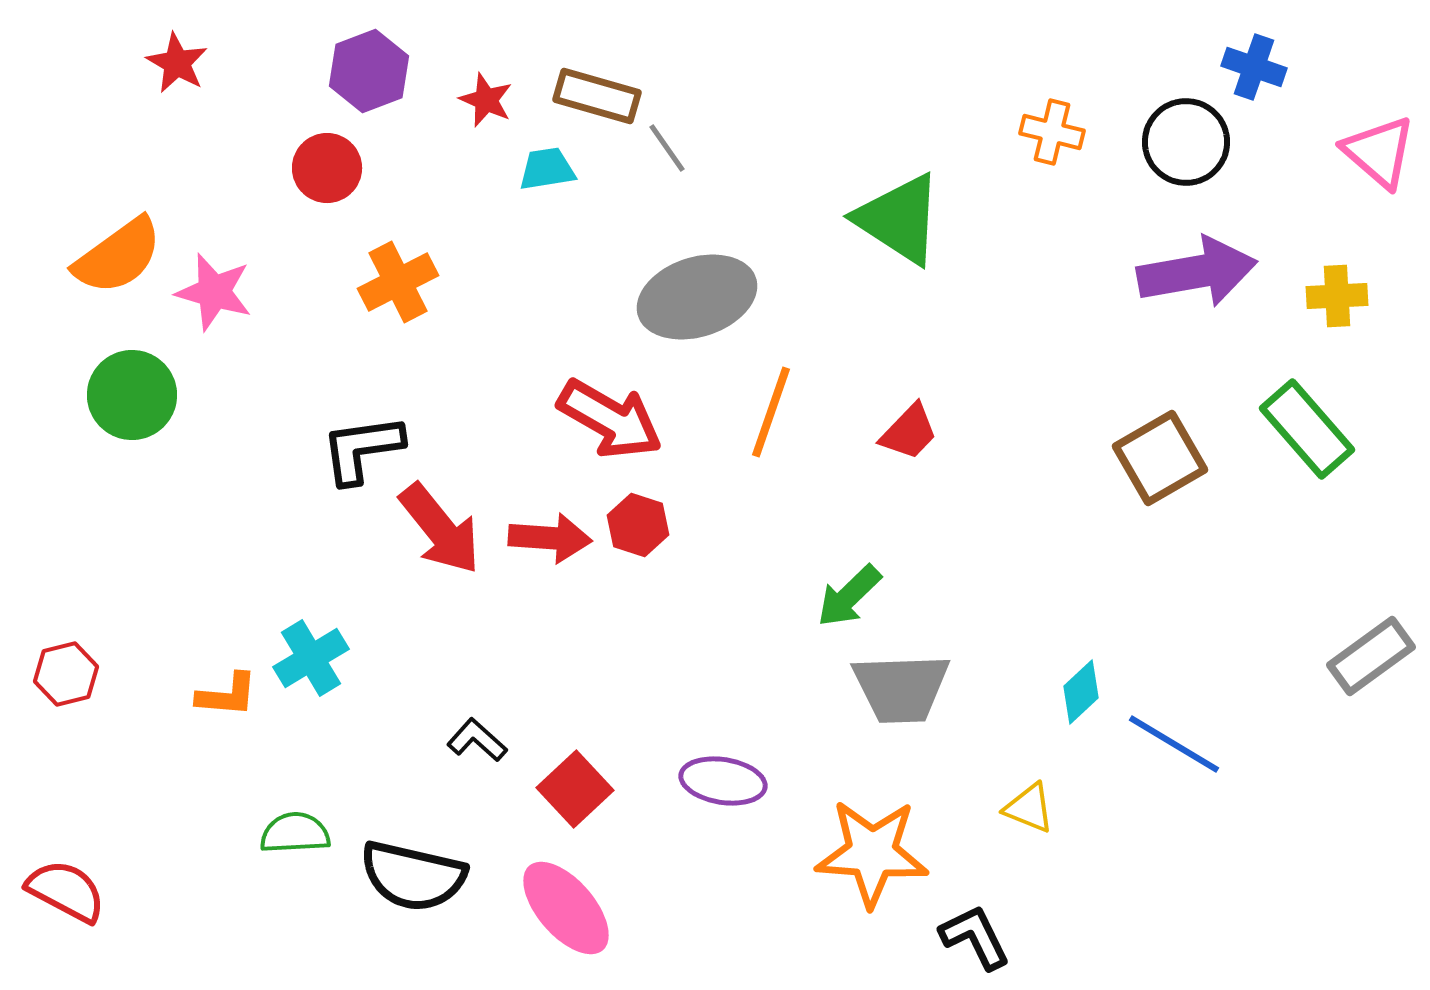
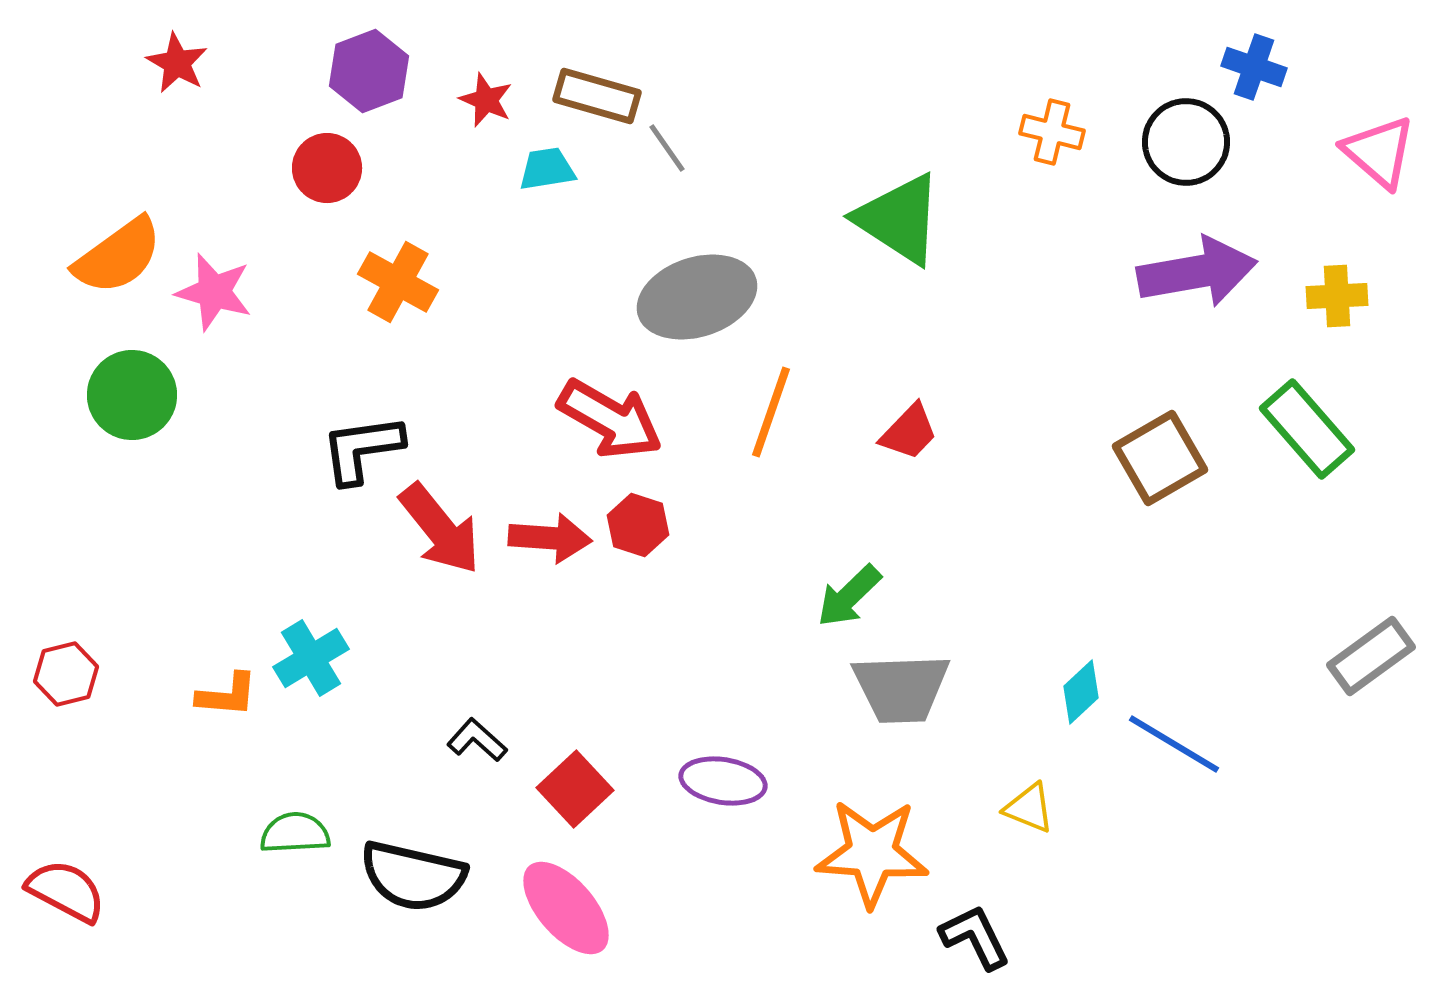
orange cross at (398, 282): rotated 34 degrees counterclockwise
